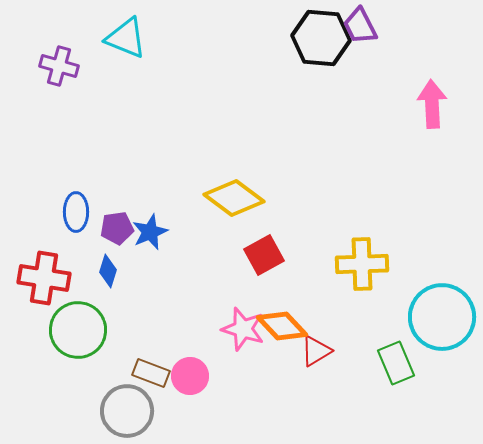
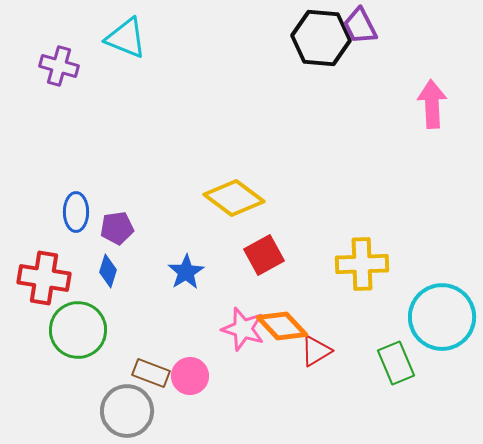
blue star: moved 36 px right, 40 px down; rotated 9 degrees counterclockwise
